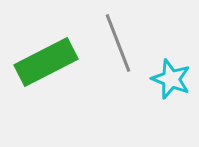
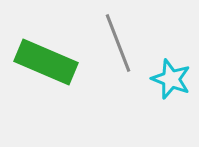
green rectangle: rotated 50 degrees clockwise
